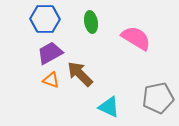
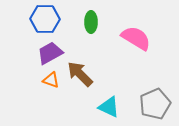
green ellipse: rotated 10 degrees clockwise
gray pentagon: moved 3 px left, 6 px down; rotated 12 degrees counterclockwise
